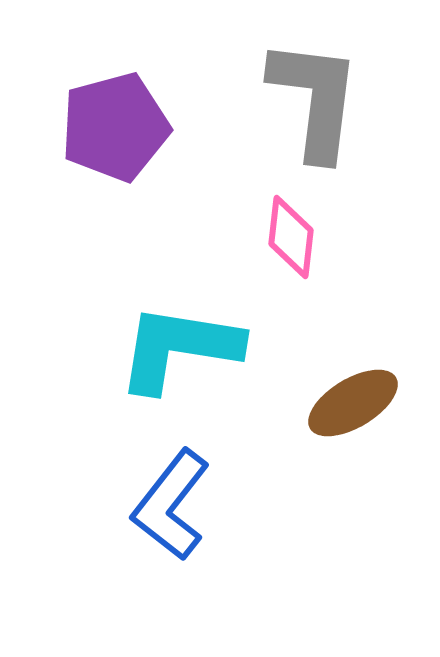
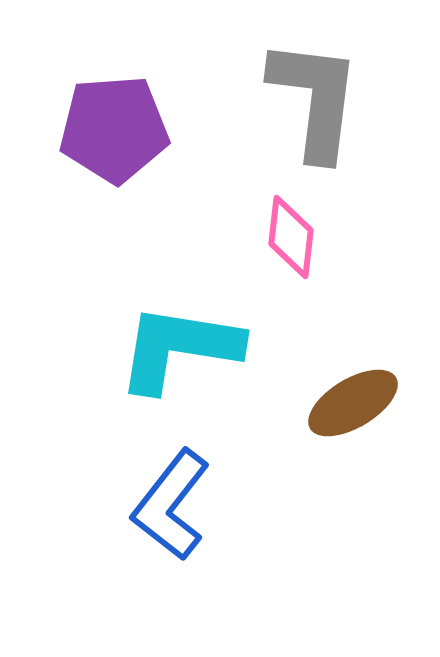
purple pentagon: moved 1 px left, 2 px down; rotated 11 degrees clockwise
